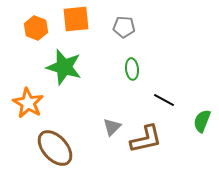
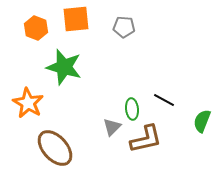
green ellipse: moved 40 px down
